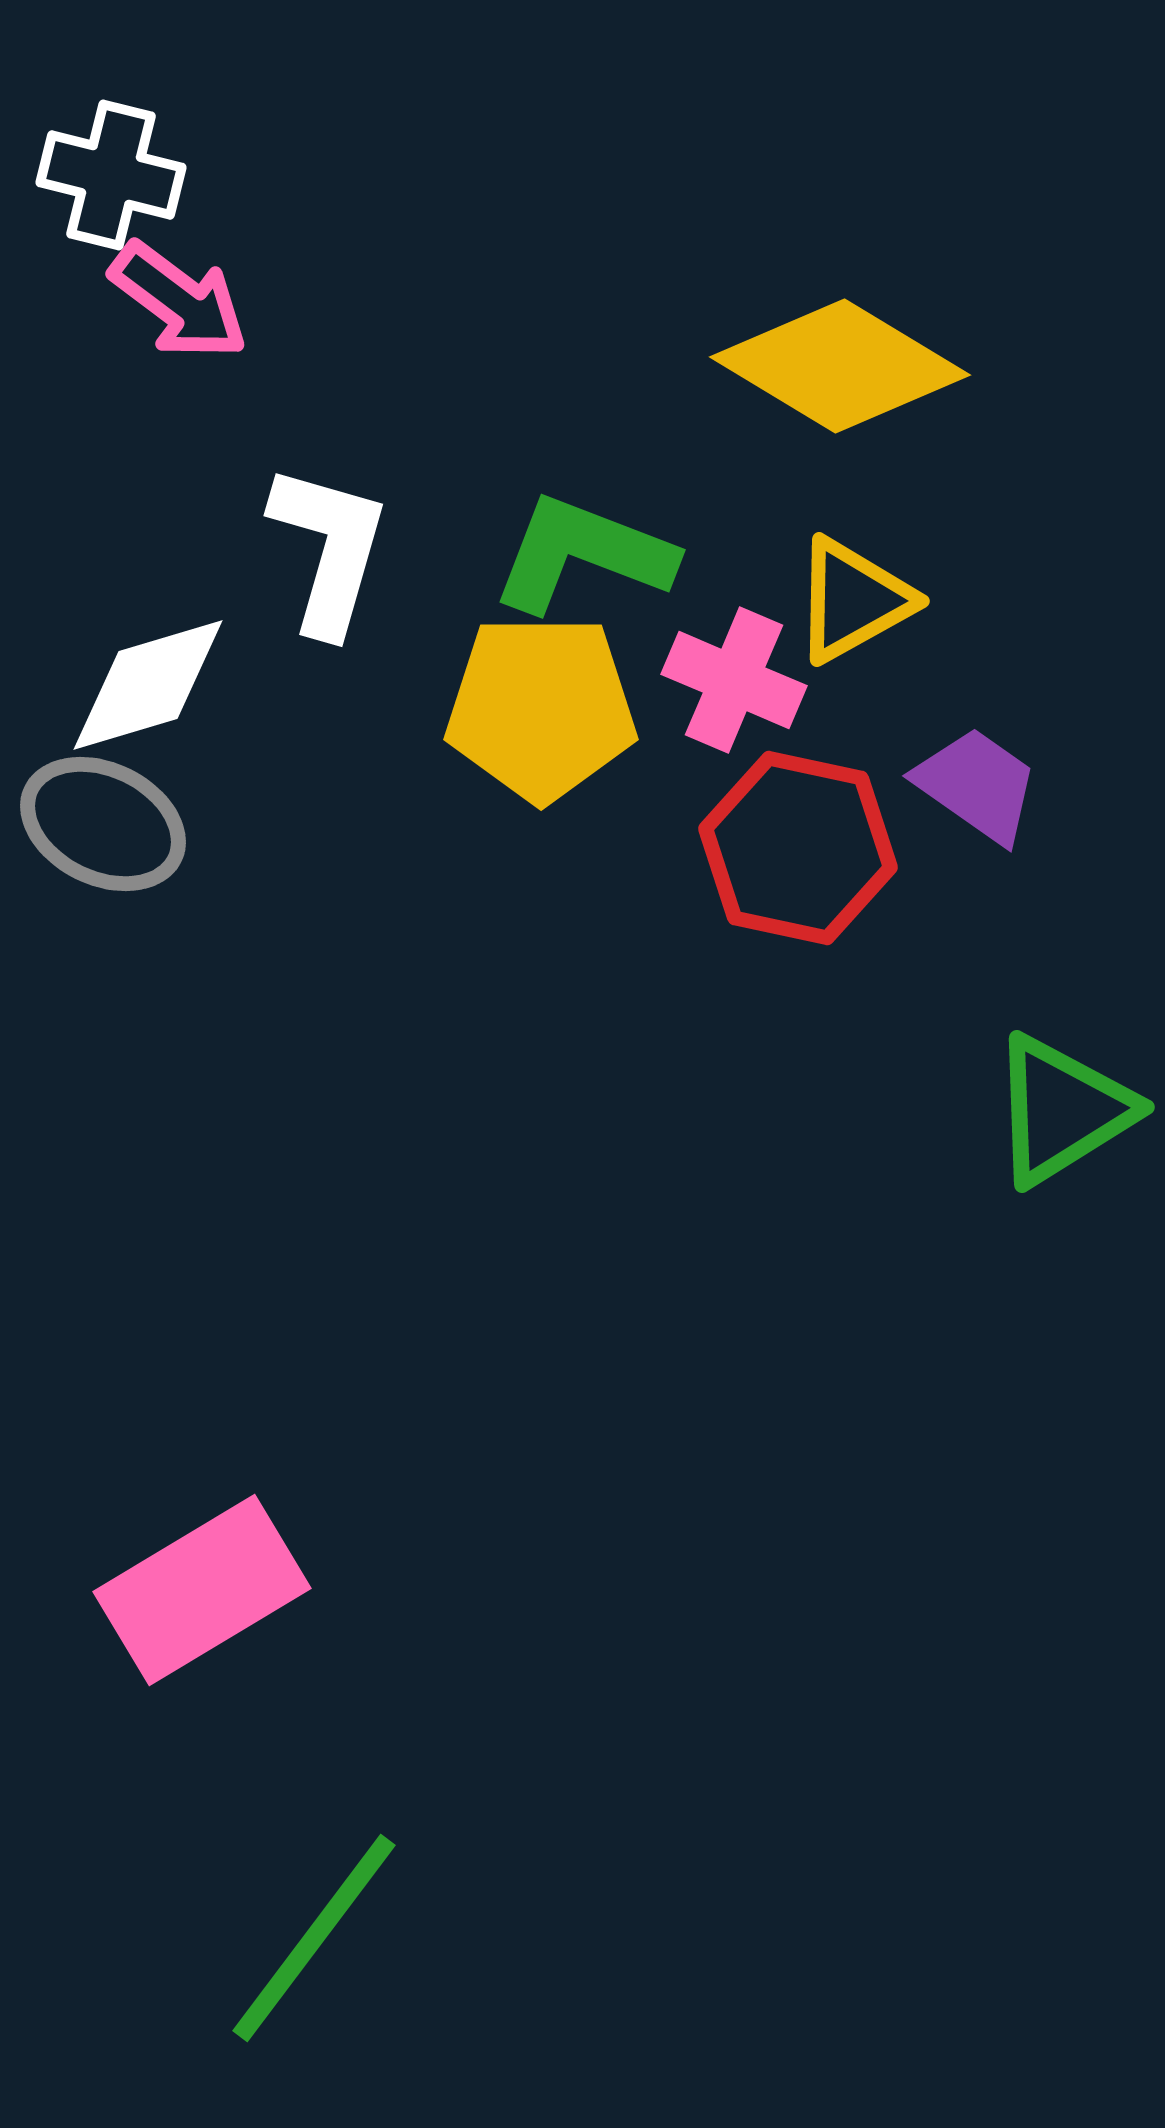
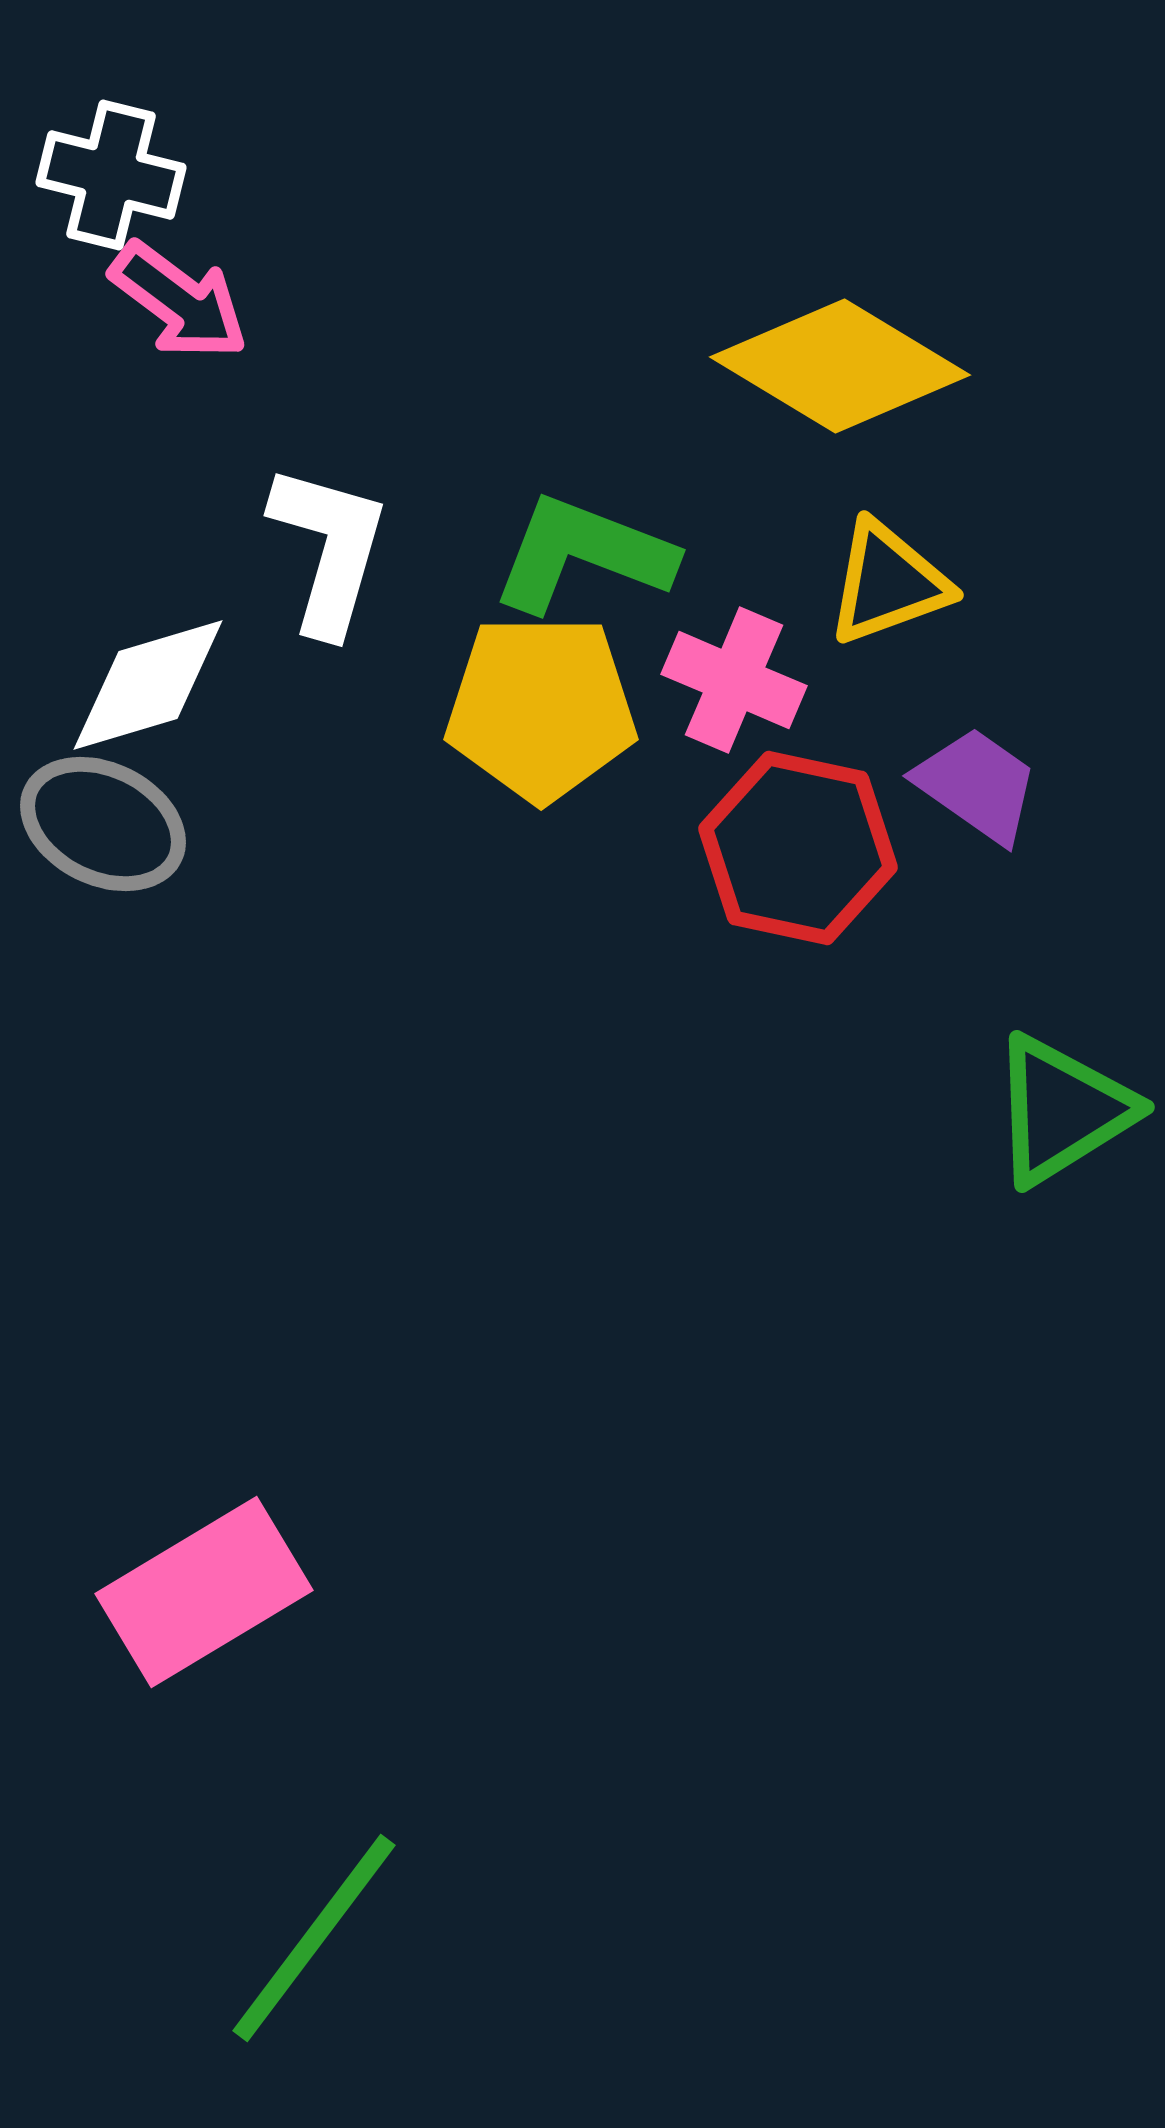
yellow triangle: moved 35 px right, 17 px up; rotated 9 degrees clockwise
pink rectangle: moved 2 px right, 2 px down
